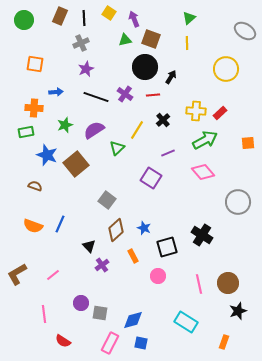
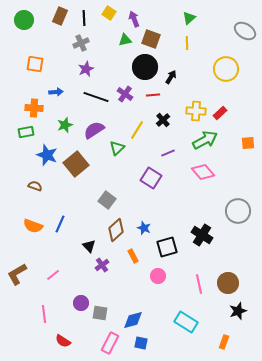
gray circle at (238, 202): moved 9 px down
